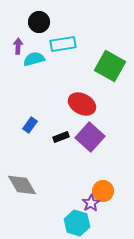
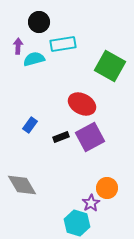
purple square: rotated 20 degrees clockwise
orange circle: moved 4 px right, 3 px up
